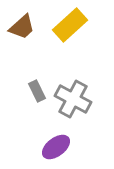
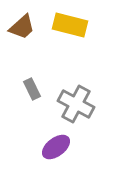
yellow rectangle: rotated 56 degrees clockwise
gray rectangle: moved 5 px left, 2 px up
gray cross: moved 3 px right, 5 px down
